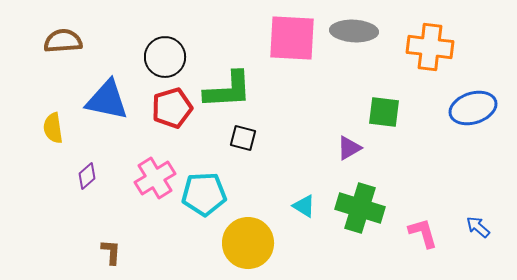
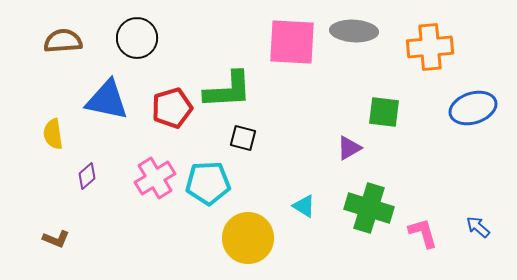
pink square: moved 4 px down
orange cross: rotated 12 degrees counterclockwise
black circle: moved 28 px left, 19 px up
yellow semicircle: moved 6 px down
cyan pentagon: moved 4 px right, 11 px up
green cross: moved 9 px right
yellow circle: moved 5 px up
brown L-shape: moved 55 px left, 13 px up; rotated 108 degrees clockwise
